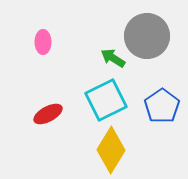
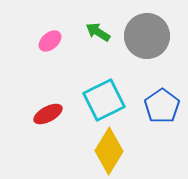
pink ellipse: moved 7 px right, 1 px up; rotated 50 degrees clockwise
green arrow: moved 15 px left, 26 px up
cyan square: moved 2 px left
yellow diamond: moved 2 px left, 1 px down
